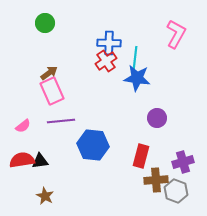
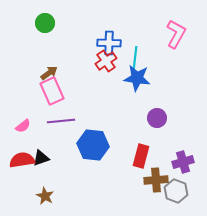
black triangle: moved 1 px right, 3 px up; rotated 12 degrees counterclockwise
